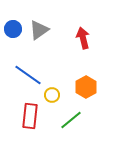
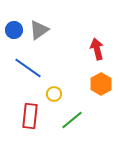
blue circle: moved 1 px right, 1 px down
red arrow: moved 14 px right, 11 px down
blue line: moved 7 px up
orange hexagon: moved 15 px right, 3 px up
yellow circle: moved 2 px right, 1 px up
green line: moved 1 px right
